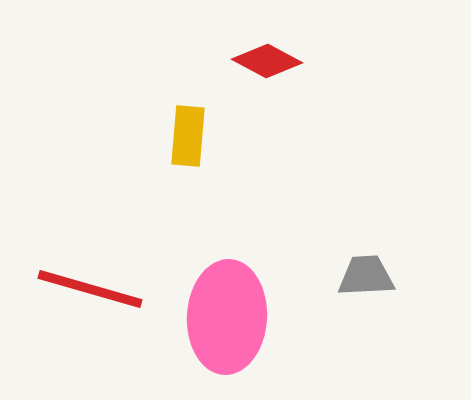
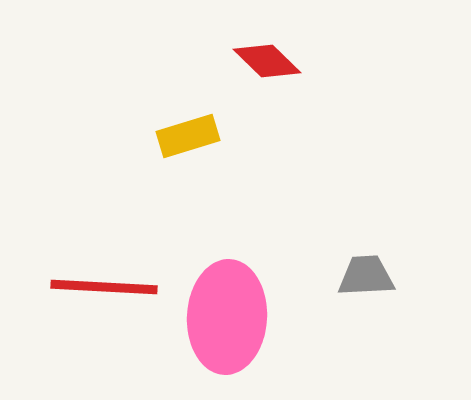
red diamond: rotated 16 degrees clockwise
yellow rectangle: rotated 68 degrees clockwise
red line: moved 14 px right, 2 px up; rotated 13 degrees counterclockwise
